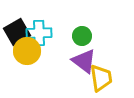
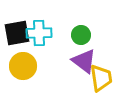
black square: moved 1 px down; rotated 20 degrees clockwise
green circle: moved 1 px left, 1 px up
yellow circle: moved 4 px left, 15 px down
